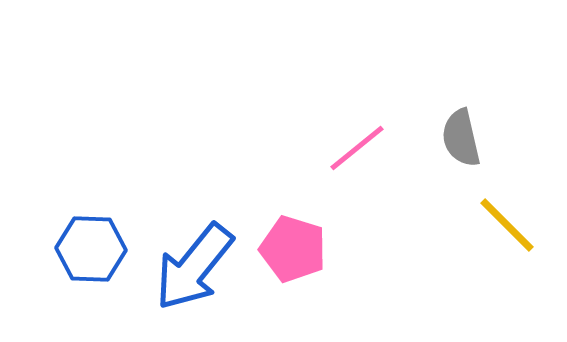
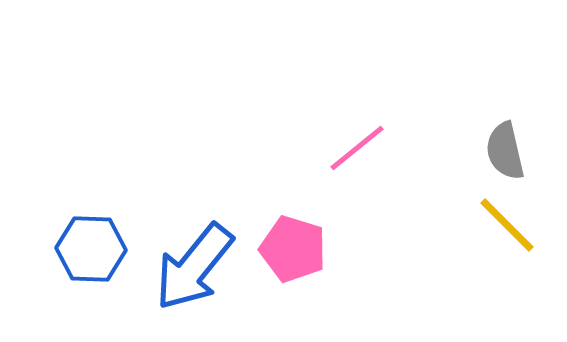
gray semicircle: moved 44 px right, 13 px down
